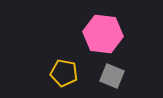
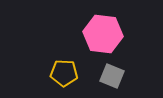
yellow pentagon: rotated 8 degrees counterclockwise
